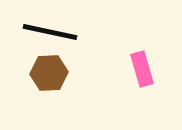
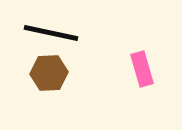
black line: moved 1 px right, 1 px down
